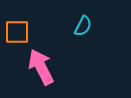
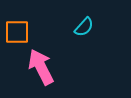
cyan semicircle: moved 1 px right, 1 px down; rotated 15 degrees clockwise
